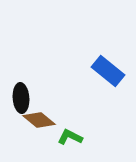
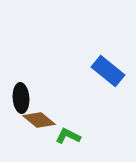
green L-shape: moved 2 px left, 1 px up
